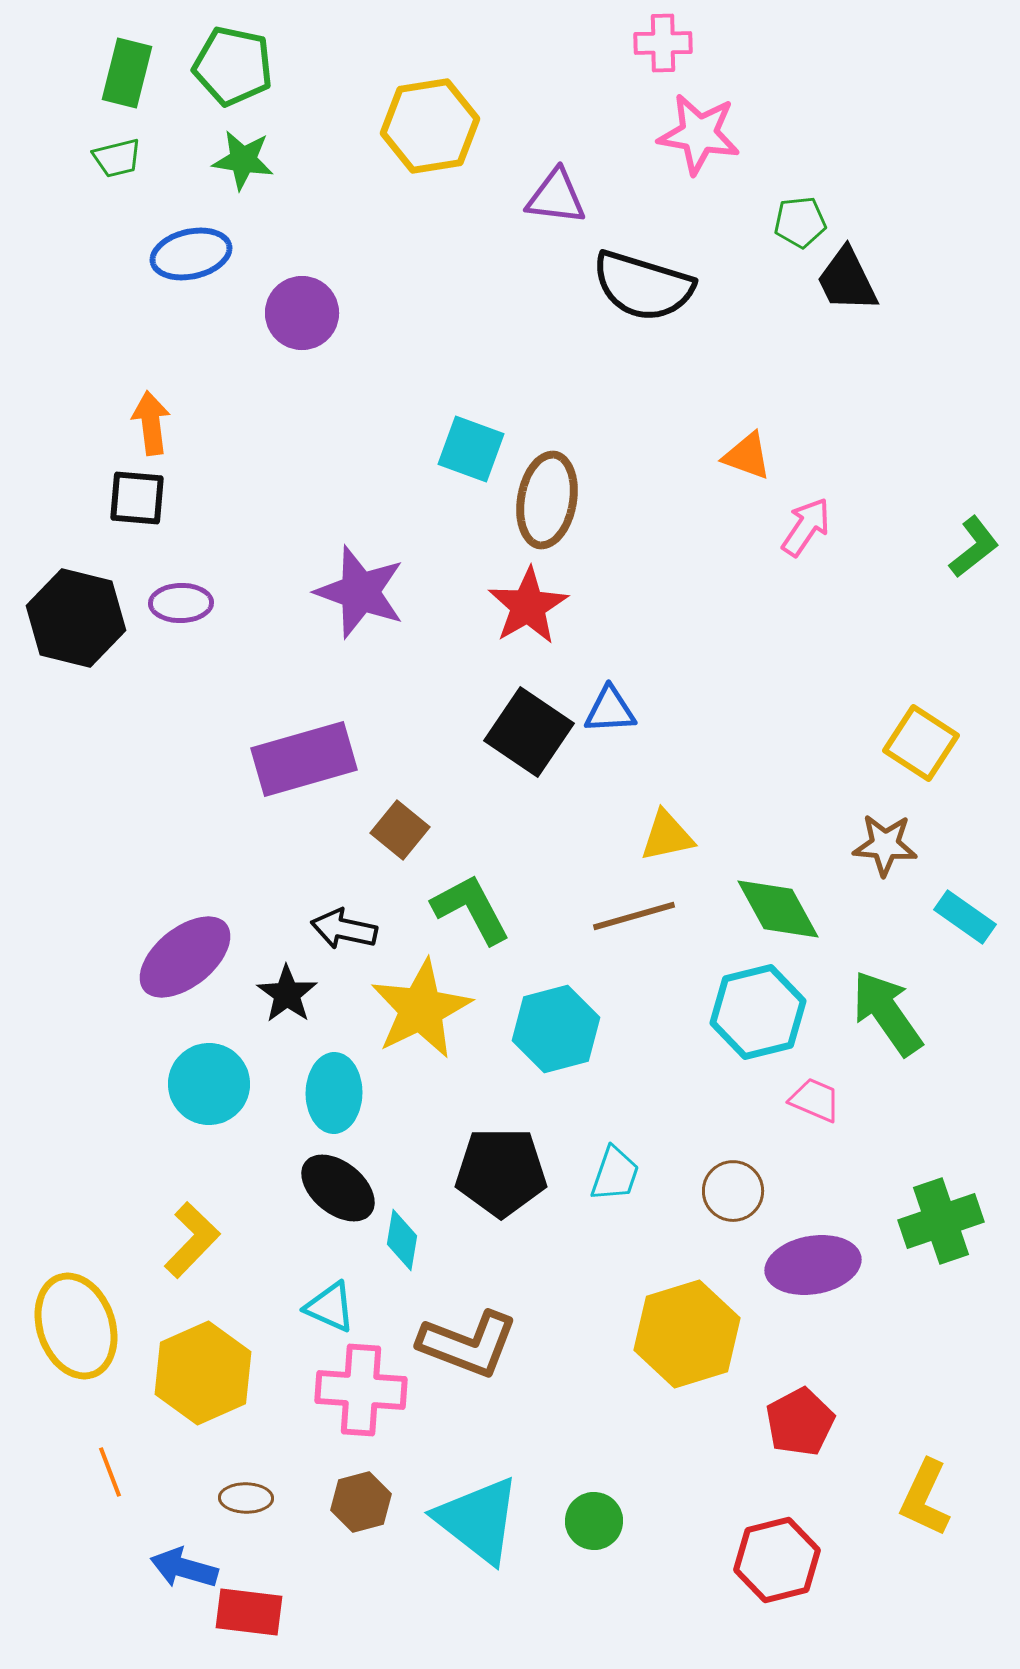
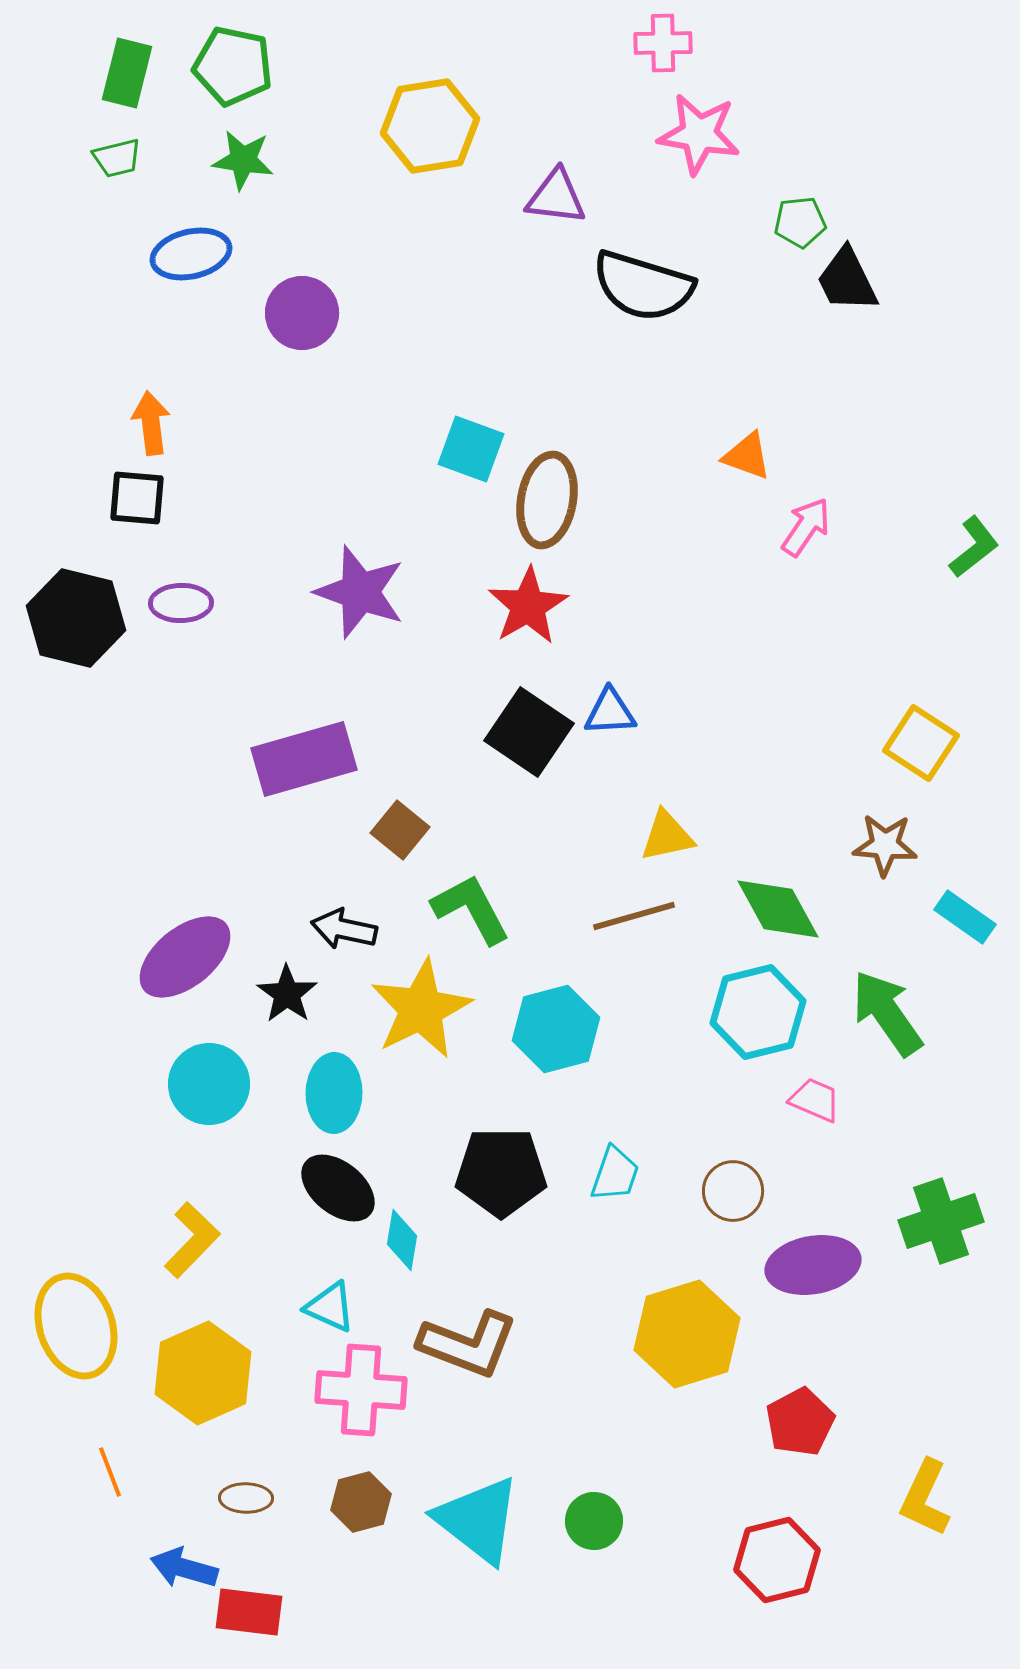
blue triangle at (610, 710): moved 2 px down
